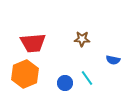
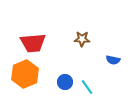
cyan line: moved 9 px down
blue circle: moved 1 px up
